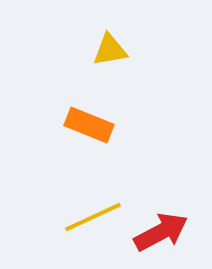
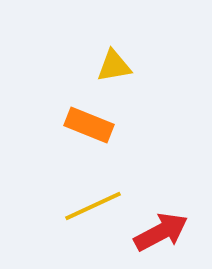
yellow triangle: moved 4 px right, 16 px down
yellow line: moved 11 px up
